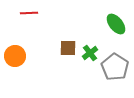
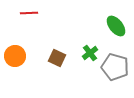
green ellipse: moved 2 px down
brown square: moved 11 px left, 10 px down; rotated 24 degrees clockwise
gray pentagon: rotated 16 degrees counterclockwise
